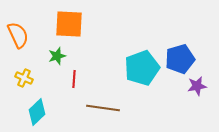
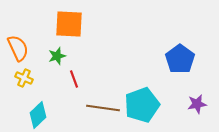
orange semicircle: moved 13 px down
blue pentagon: rotated 20 degrees counterclockwise
cyan pentagon: moved 37 px down
red line: rotated 24 degrees counterclockwise
purple star: moved 18 px down
cyan diamond: moved 1 px right, 3 px down
